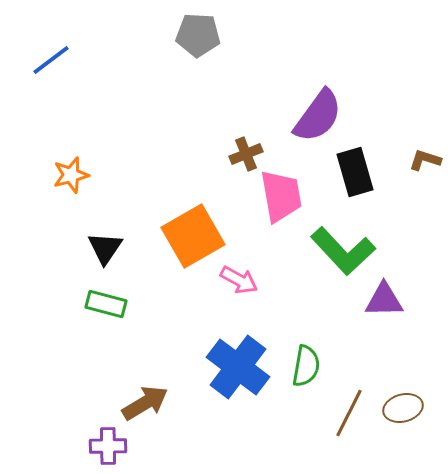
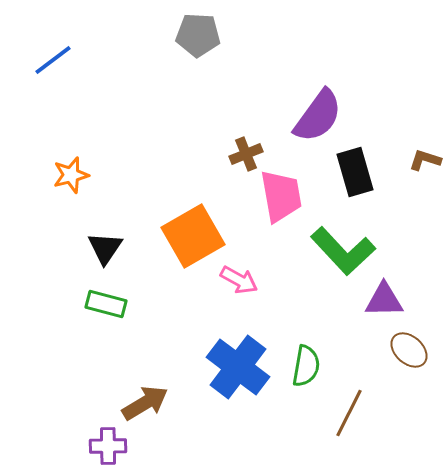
blue line: moved 2 px right
brown ellipse: moved 6 px right, 58 px up; rotated 57 degrees clockwise
